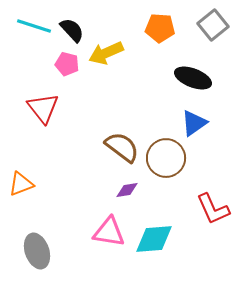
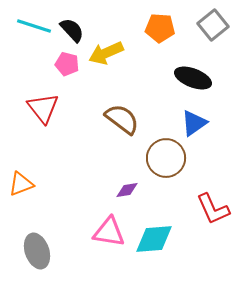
brown semicircle: moved 28 px up
